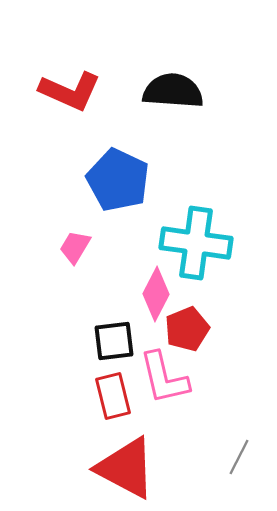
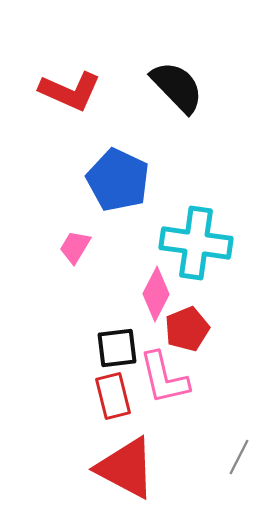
black semicircle: moved 4 px right, 4 px up; rotated 42 degrees clockwise
black square: moved 3 px right, 7 px down
